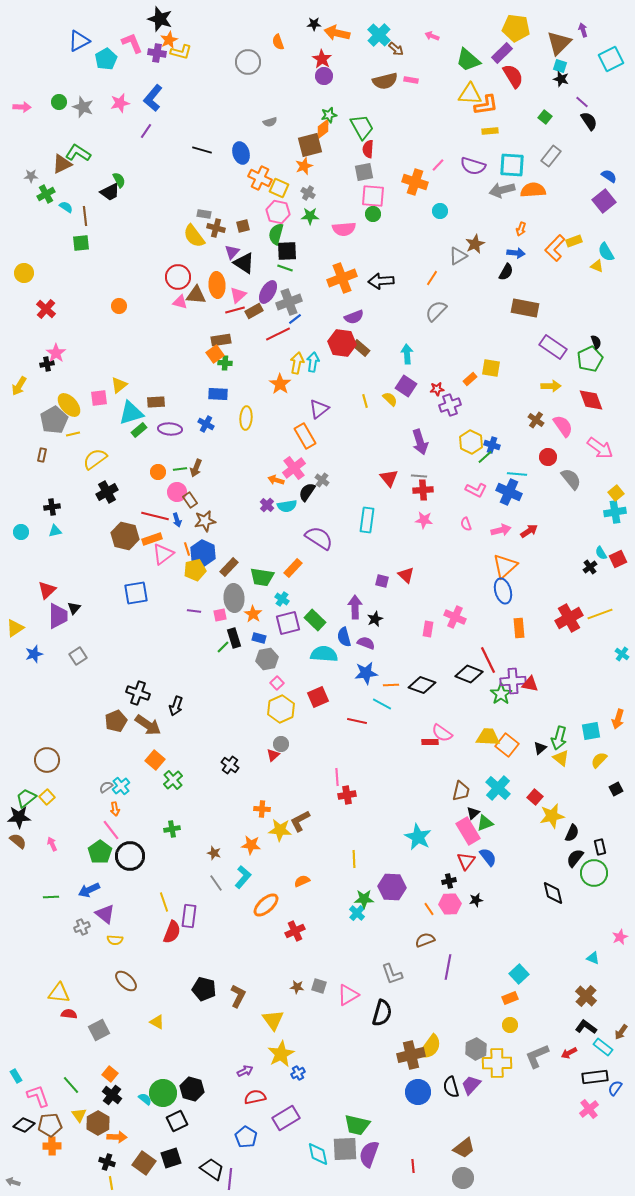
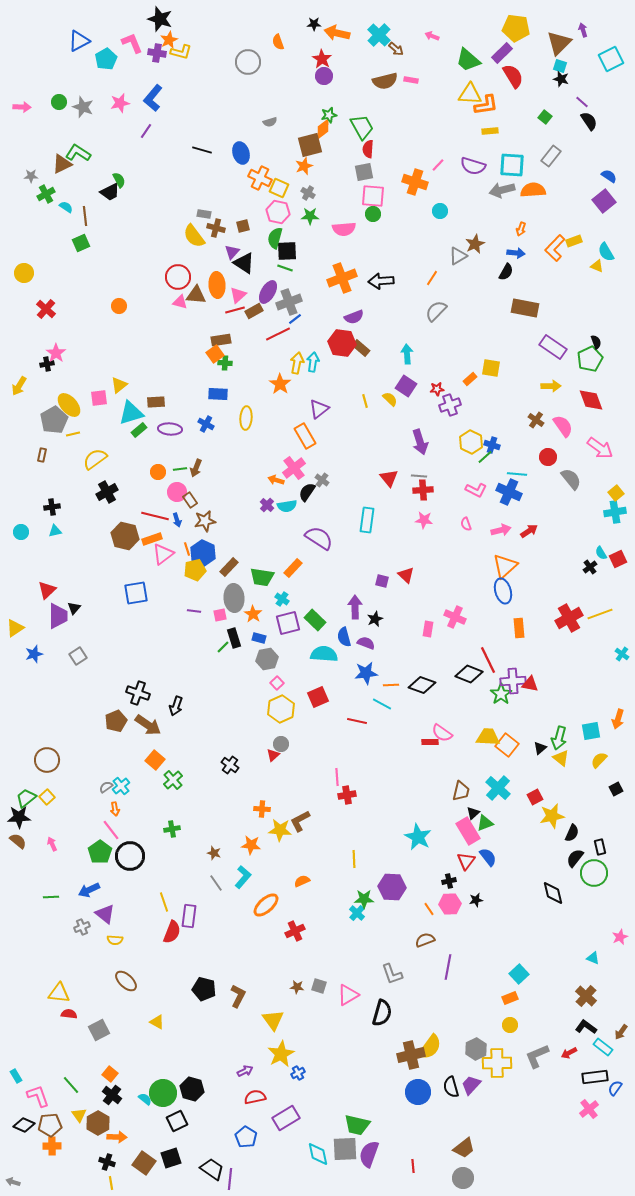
green semicircle at (276, 234): moved 1 px left, 4 px down
green square at (81, 243): rotated 18 degrees counterclockwise
red square at (535, 797): rotated 21 degrees clockwise
